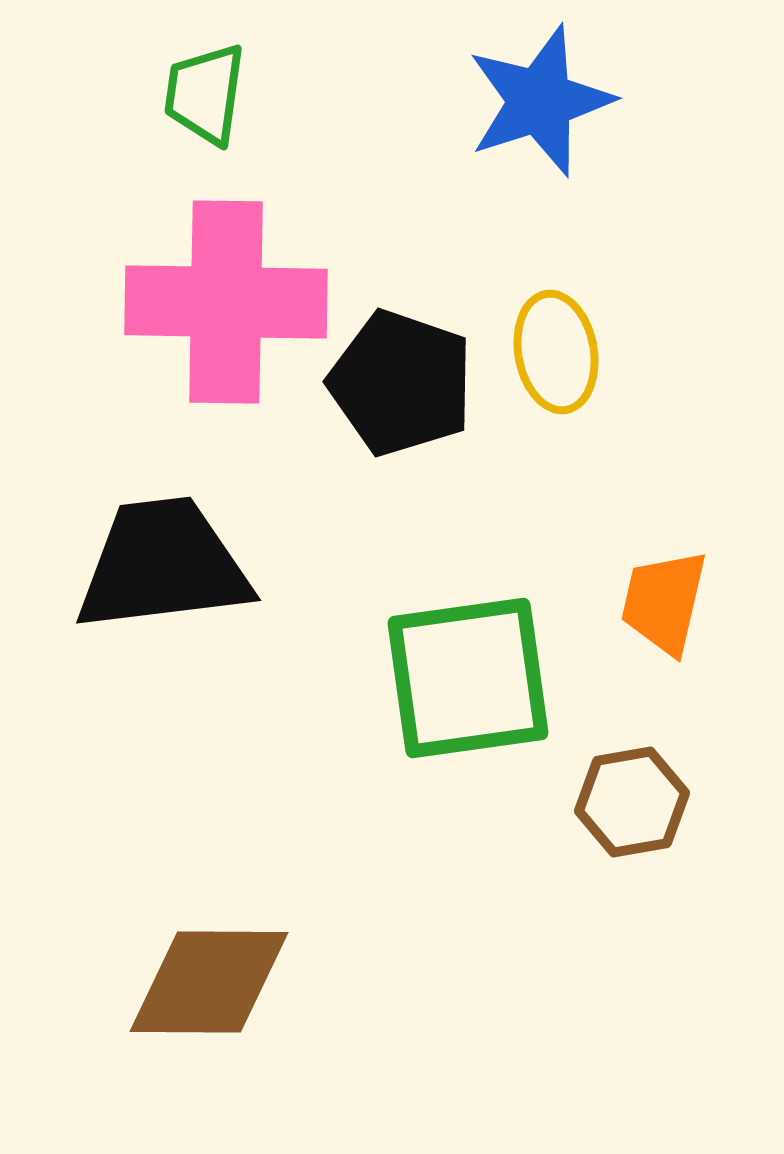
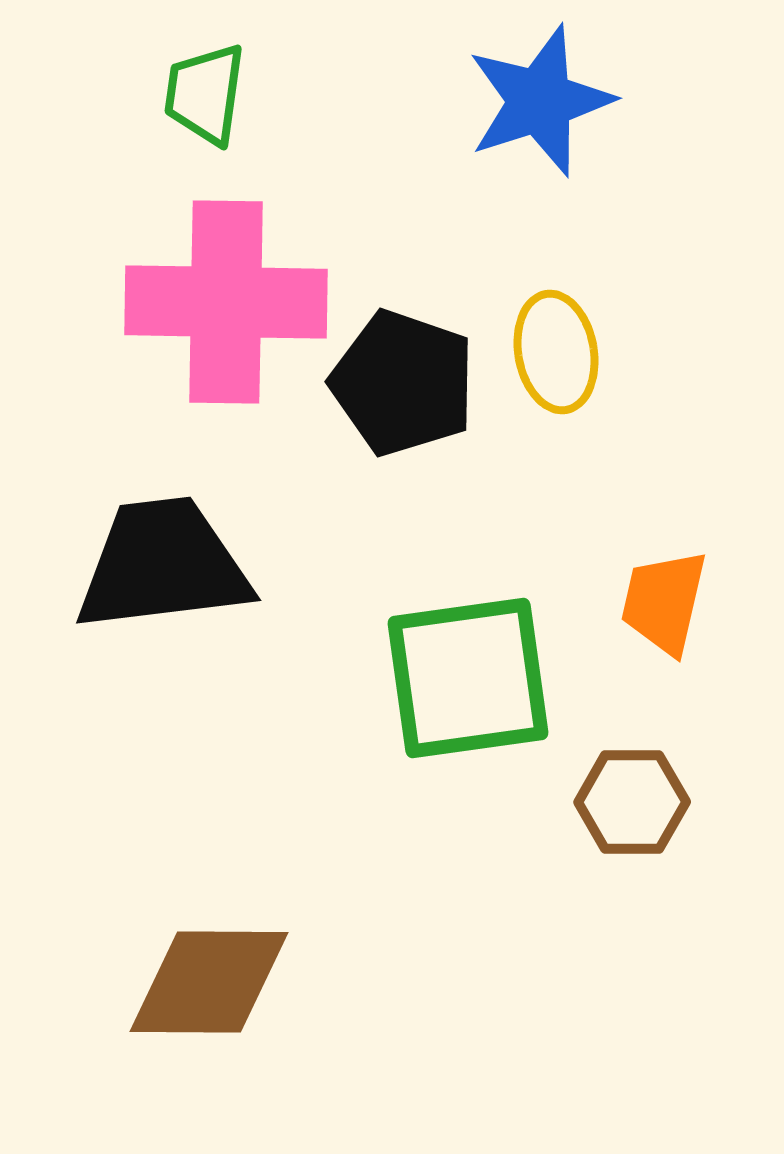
black pentagon: moved 2 px right
brown hexagon: rotated 10 degrees clockwise
